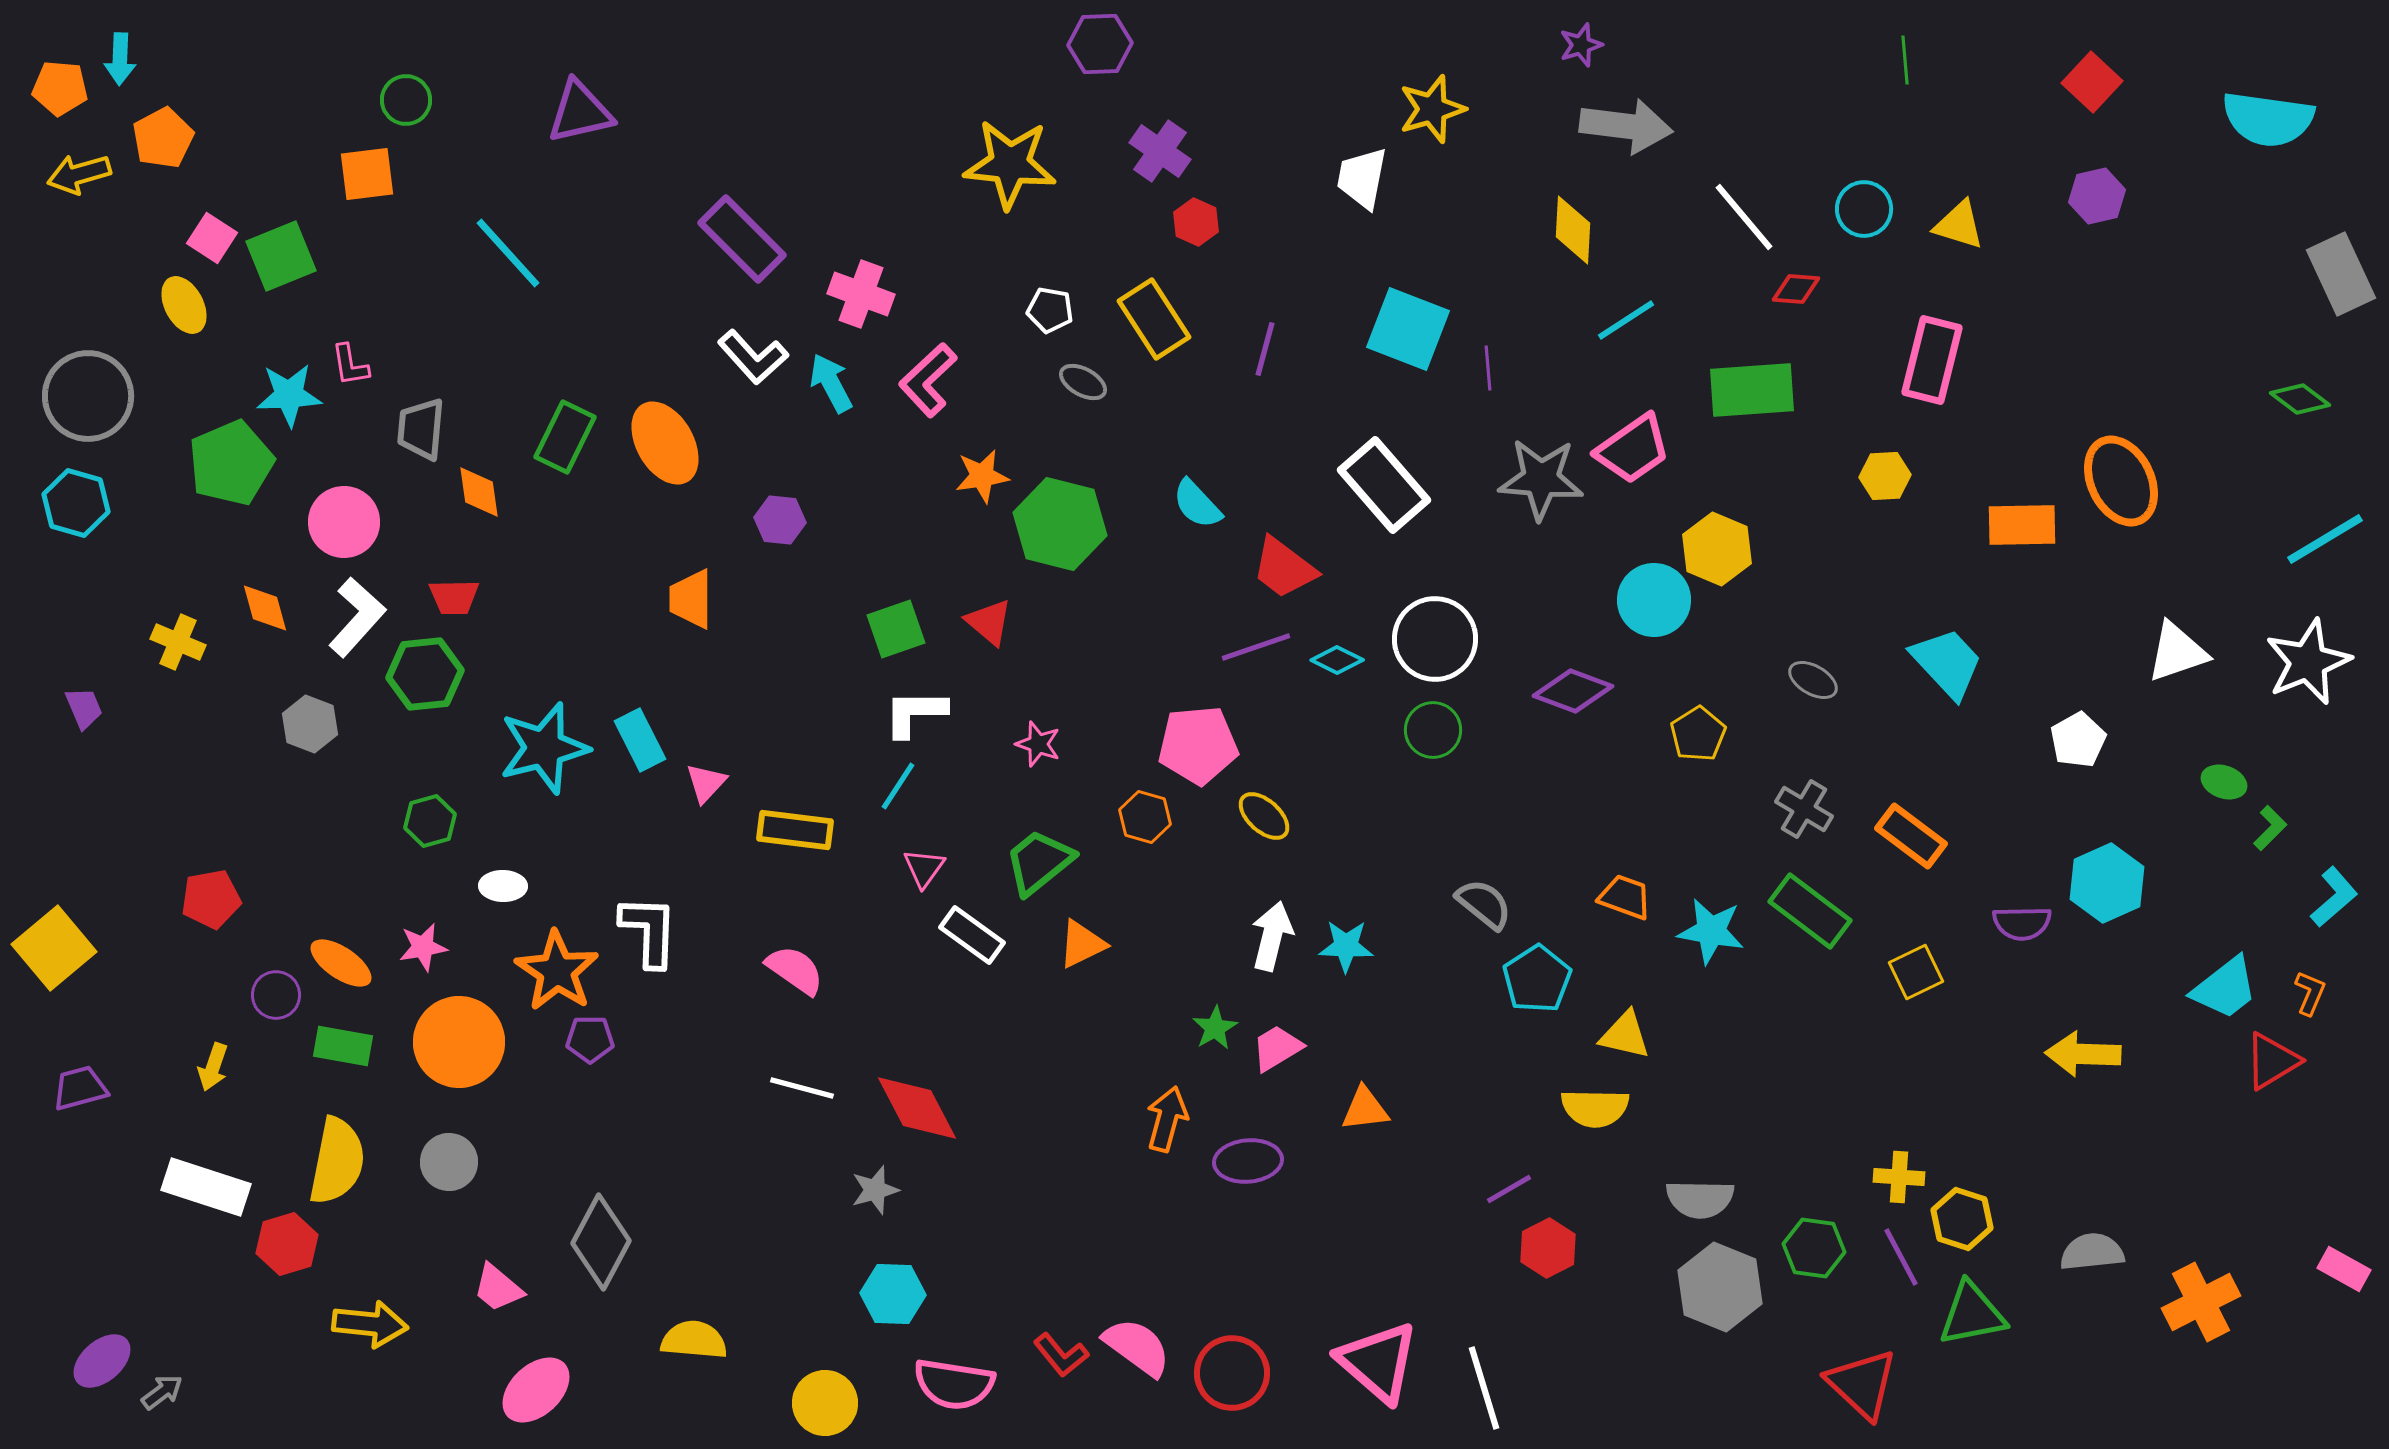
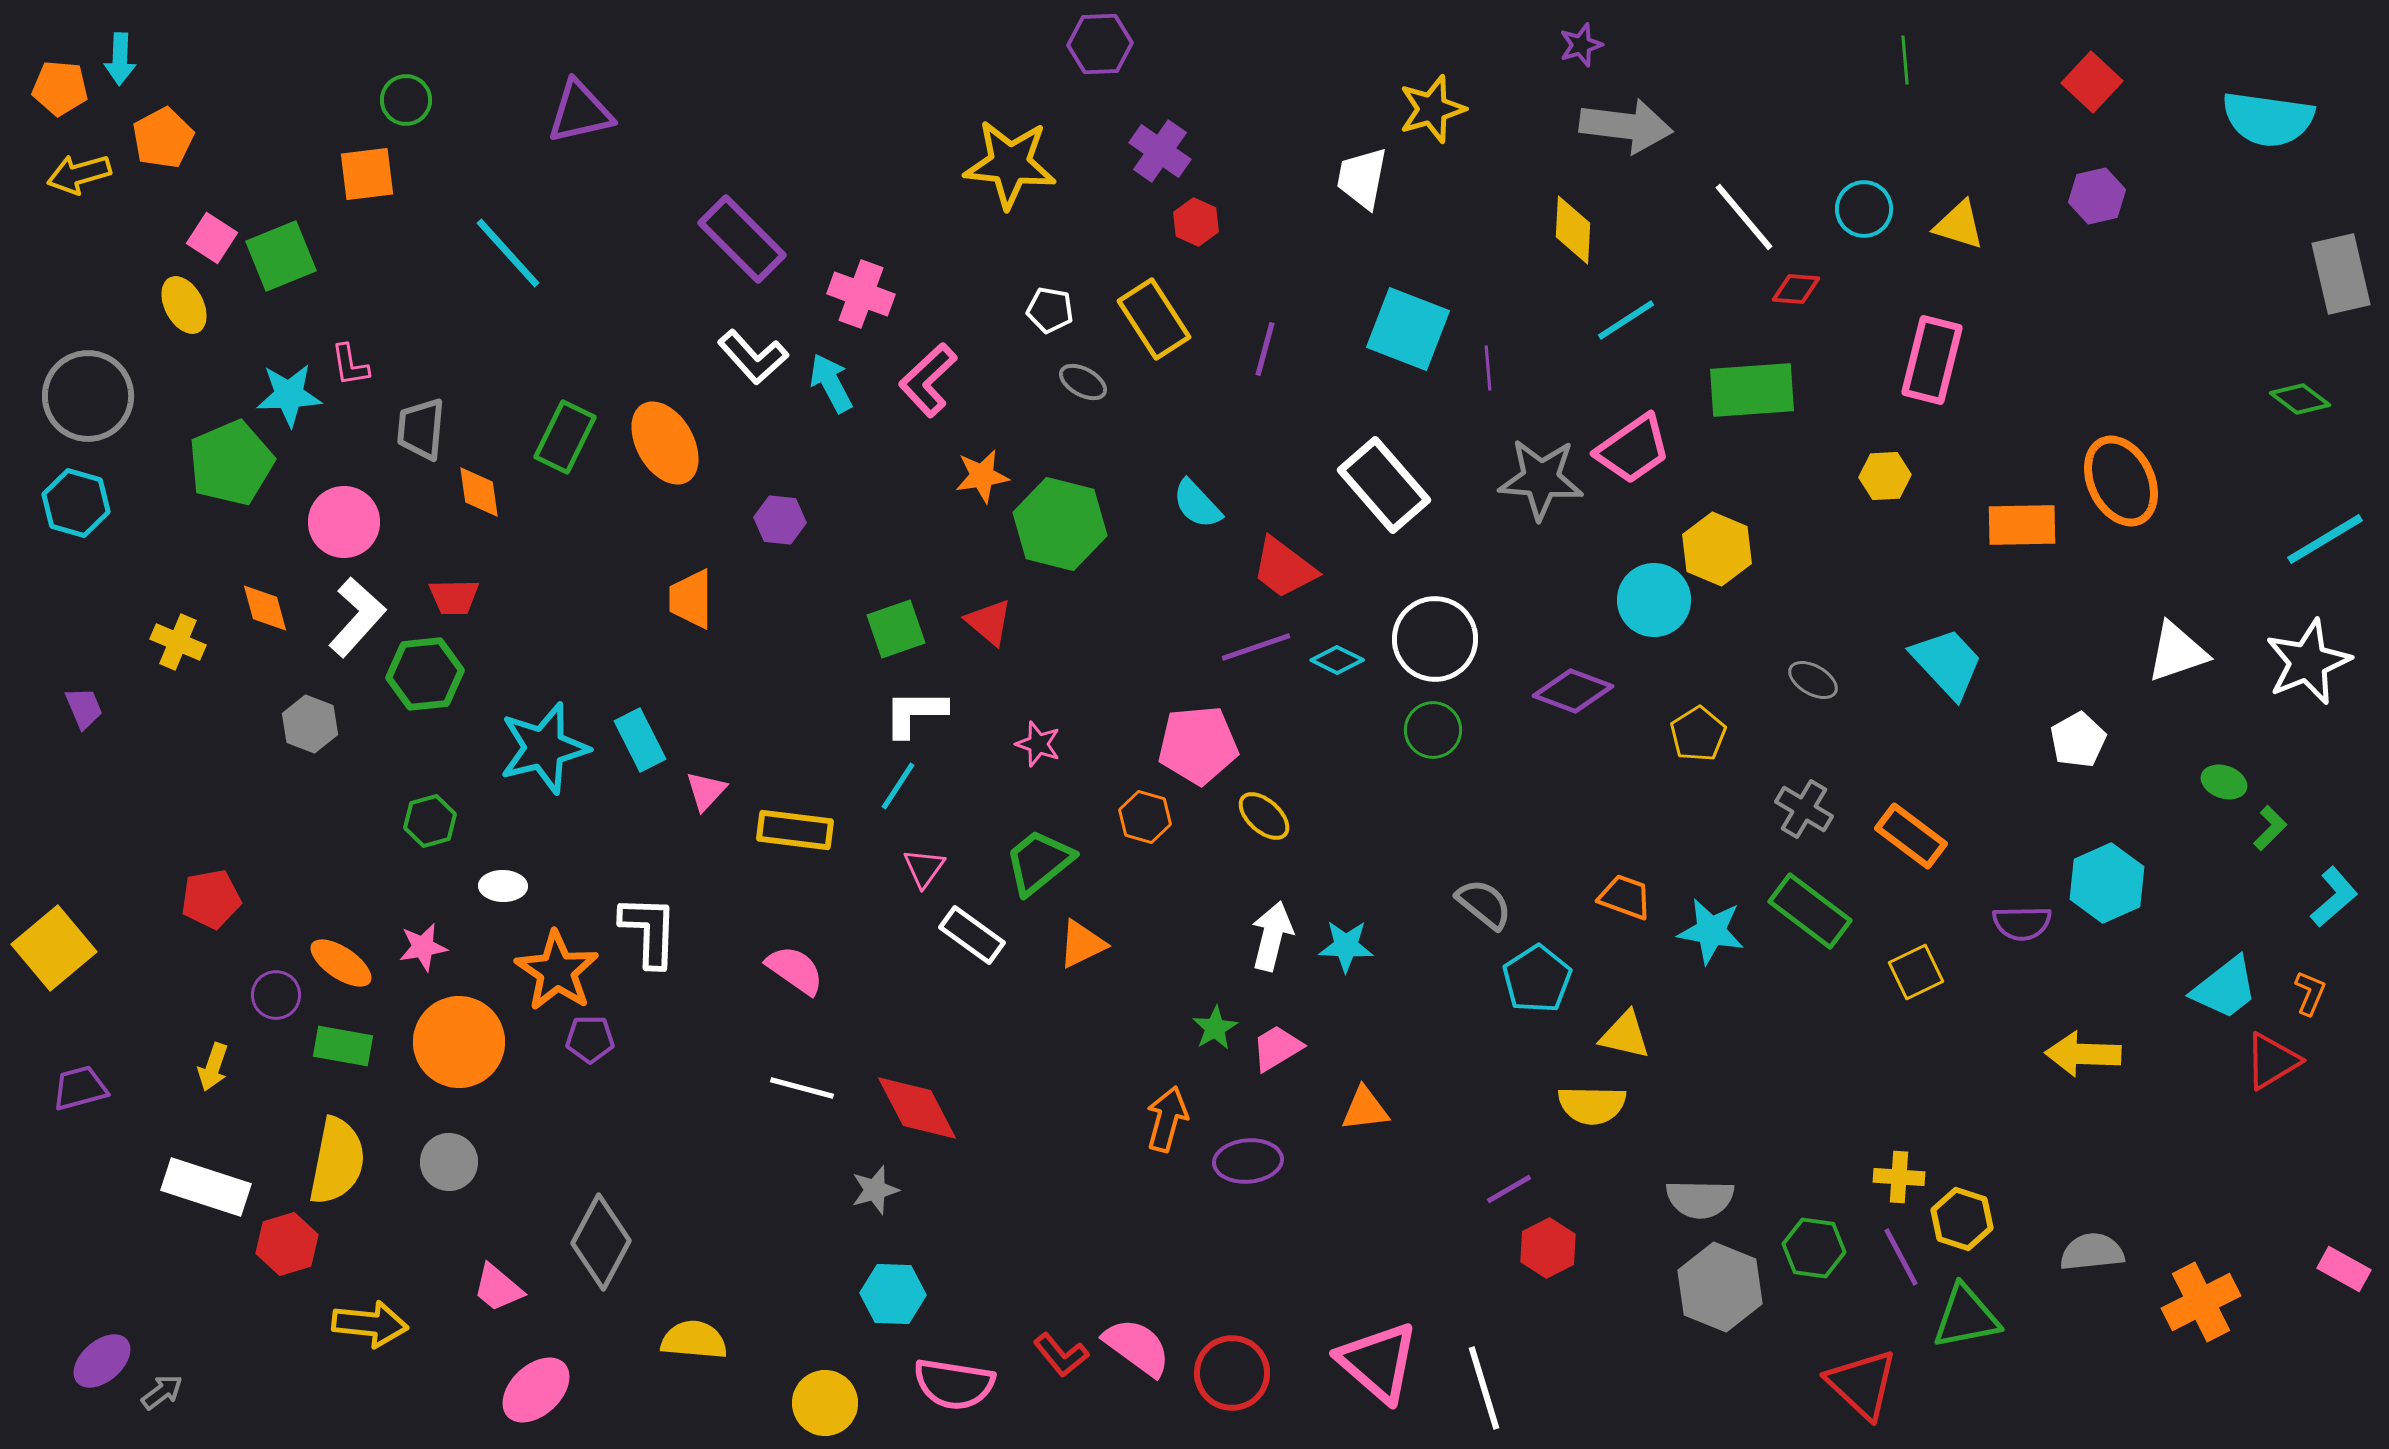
gray rectangle at (2341, 274): rotated 12 degrees clockwise
pink triangle at (706, 783): moved 8 px down
yellow semicircle at (1595, 1108): moved 3 px left, 3 px up
green triangle at (1972, 1314): moved 6 px left, 3 px down
